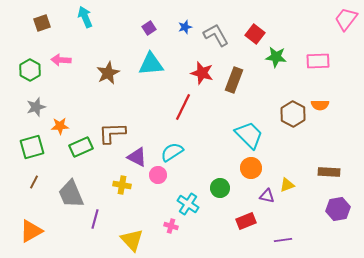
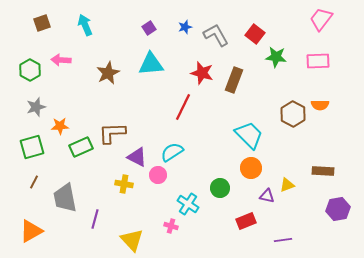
cyan arrow at (85, 17): moved 8 px down
pink trapezoid at (346, 19): moved 25 px left
brown rectangle at (329, 172): moved 6 px left, 1 px up
yellow cross at (122, 185): moved 2 px right, 1 px up
gray trapezoid at (71, 194): moved 6 px left, 4 px down; rotated 12 degrees clockwise
